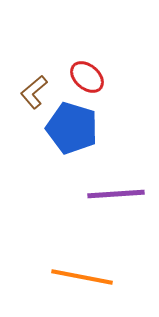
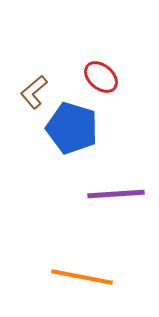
red ellipse: moved 14 px right
